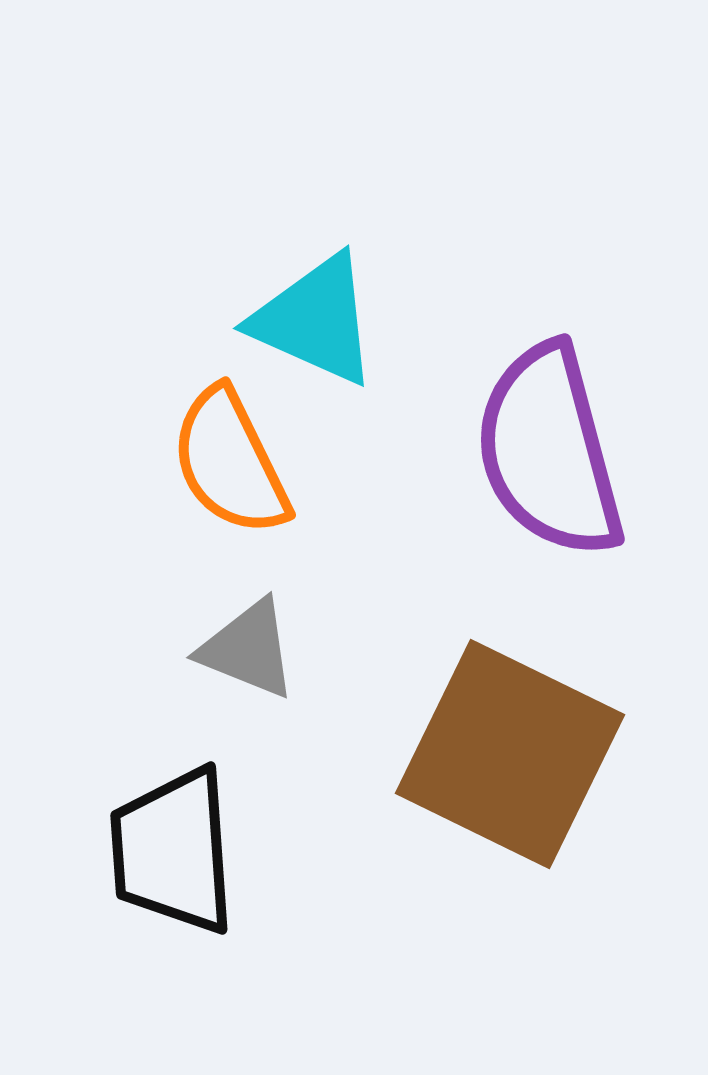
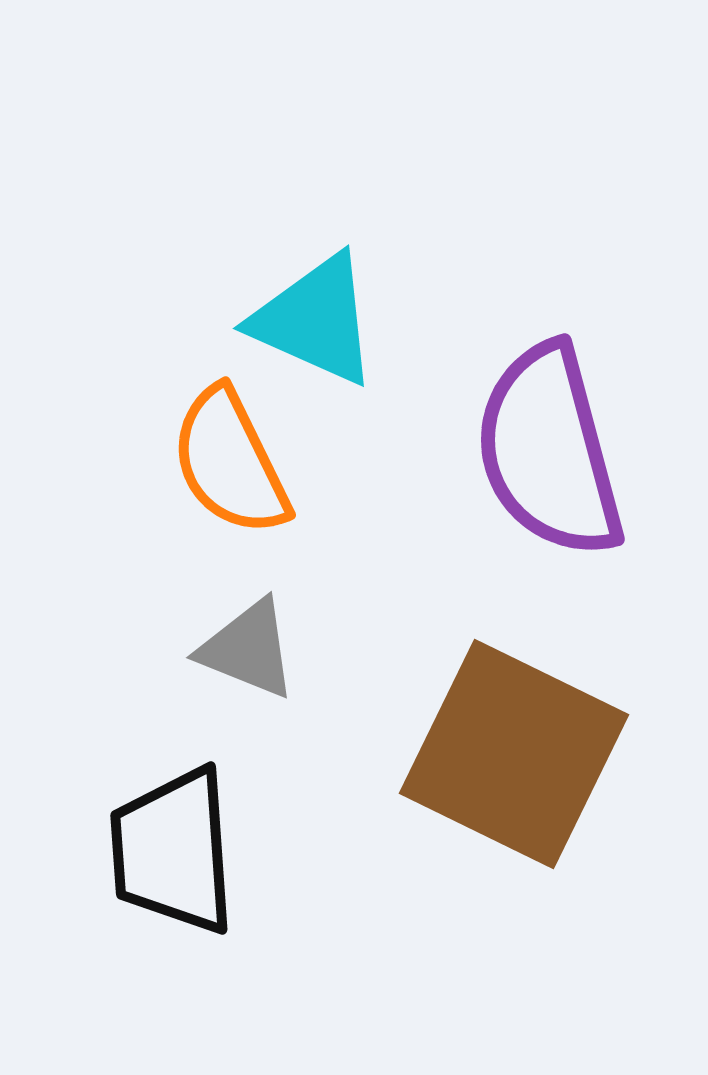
brown square: moved 4 px right
